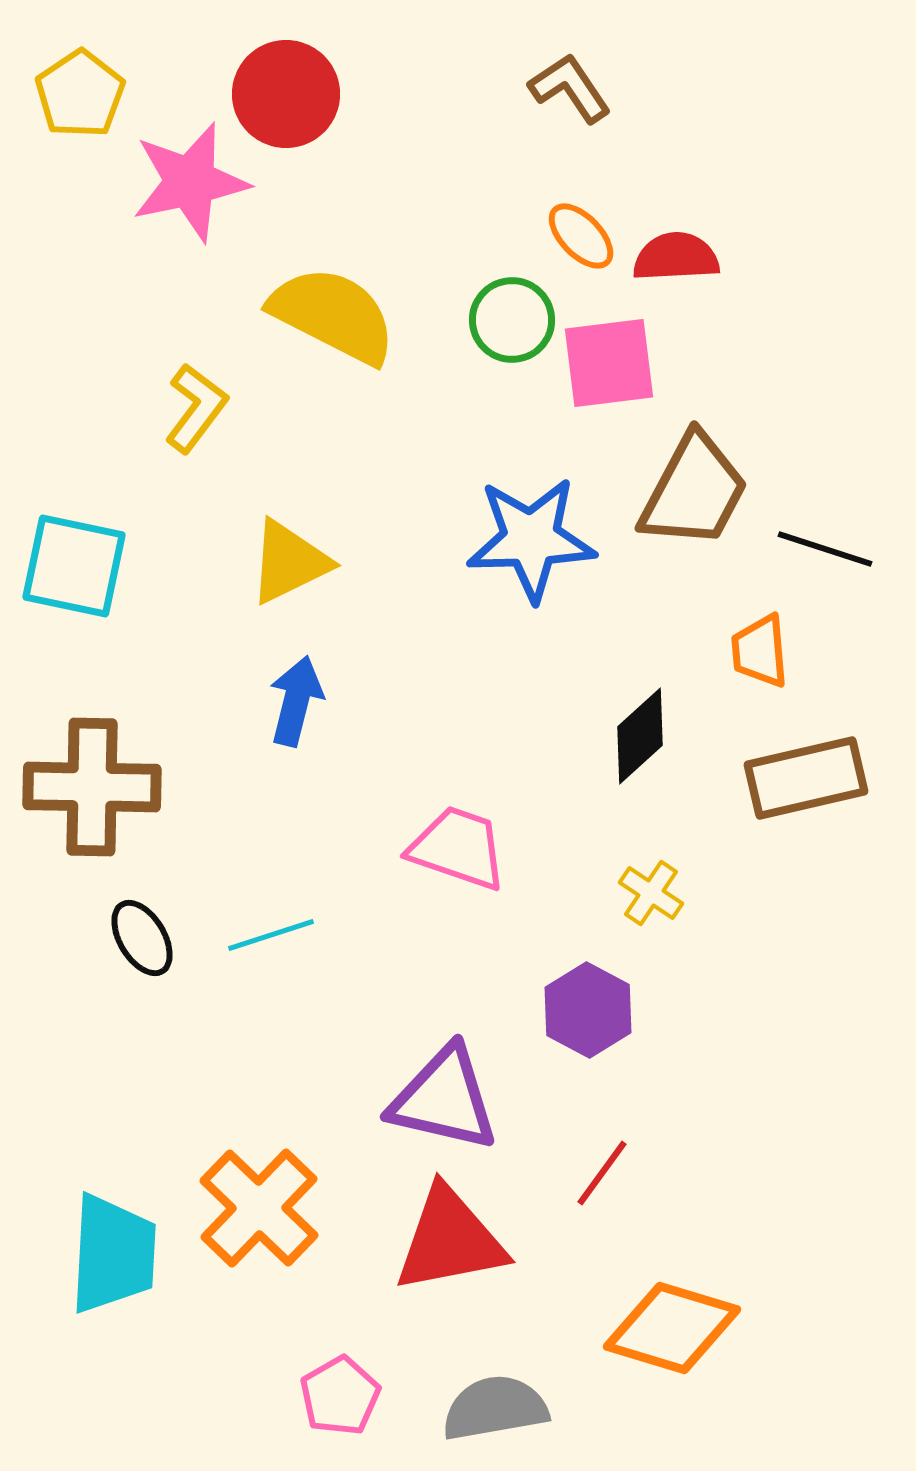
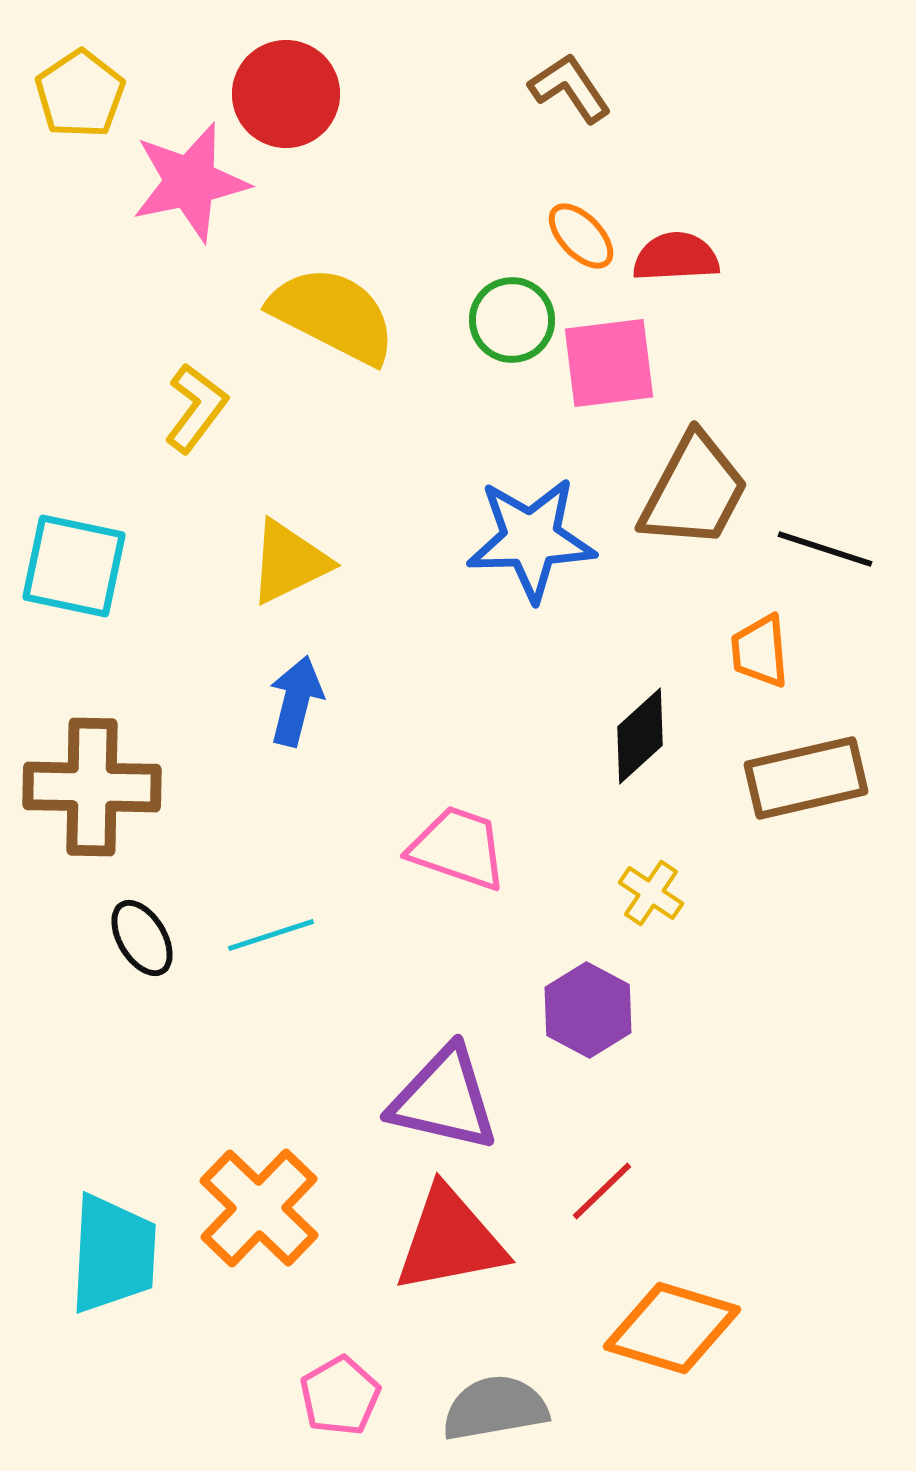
red line: moved 18 px down; rotated 10 degrees clockwise
